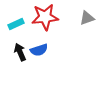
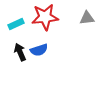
gray triangle: rotated 14 degrees clockwise
